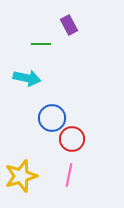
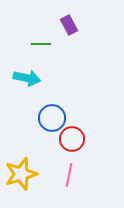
yellow star: moved 2 px up
